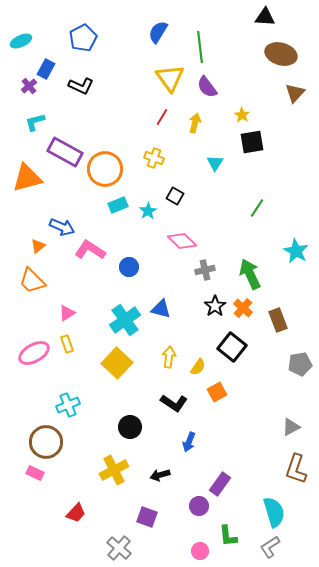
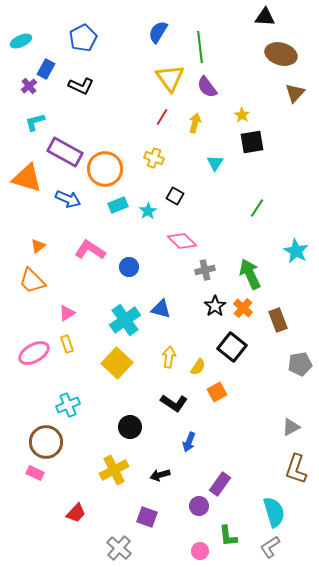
orange triangle at (27, 178): rotated 32 degrees clockwise
blue arrow at (62, 227): moved 6 px right, 28 px up
